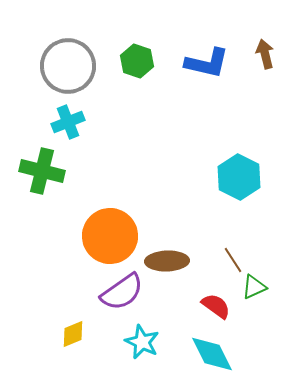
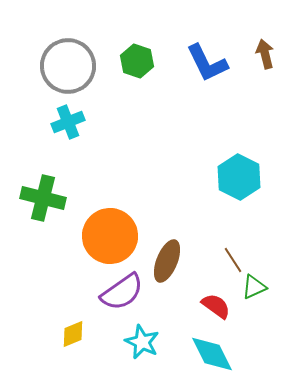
blue L-shape: rotated 51 degrees clockwise
green cross: moved 1 px right, 27 px down
brown ellipse: rotated 66 degrees counterclockwise
